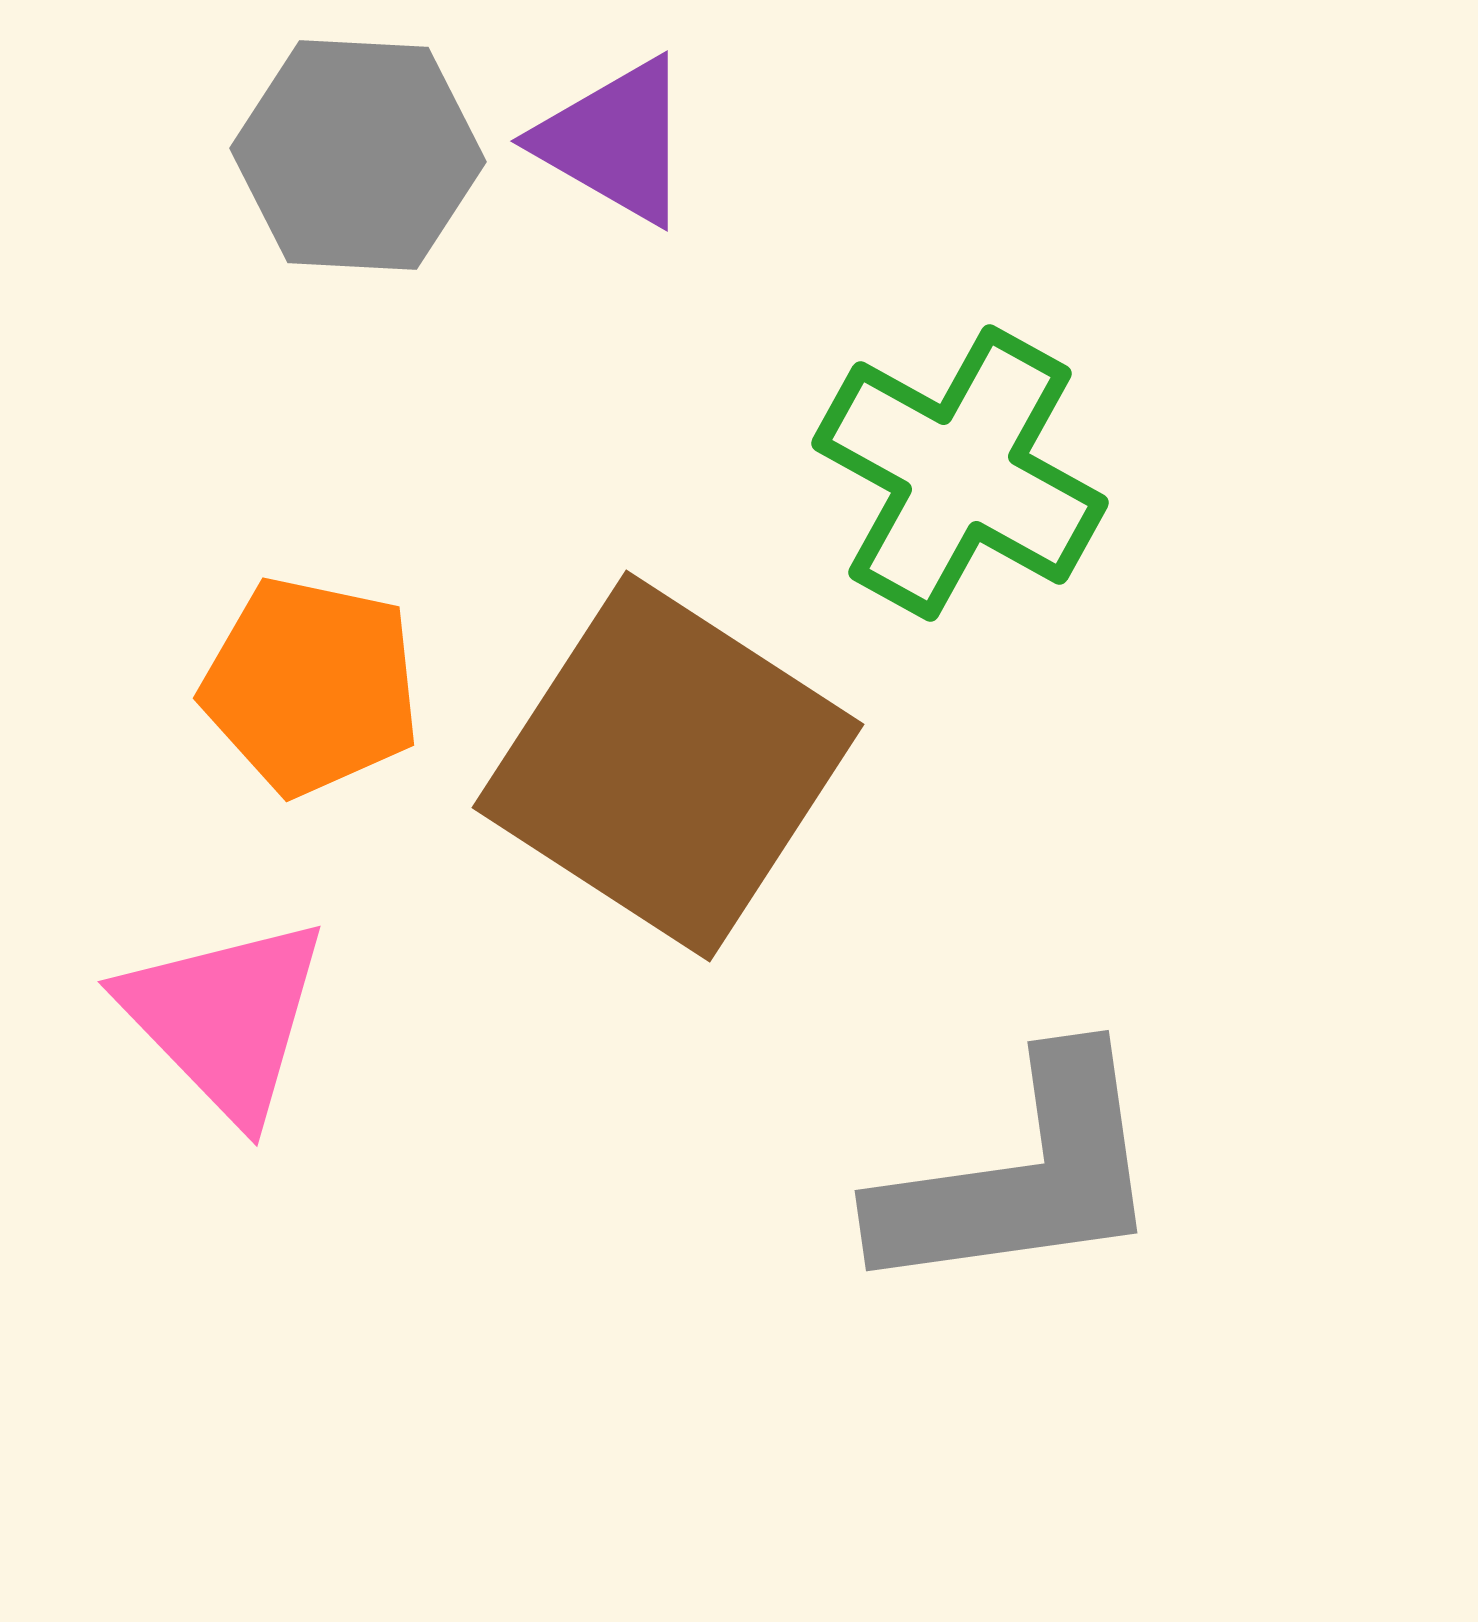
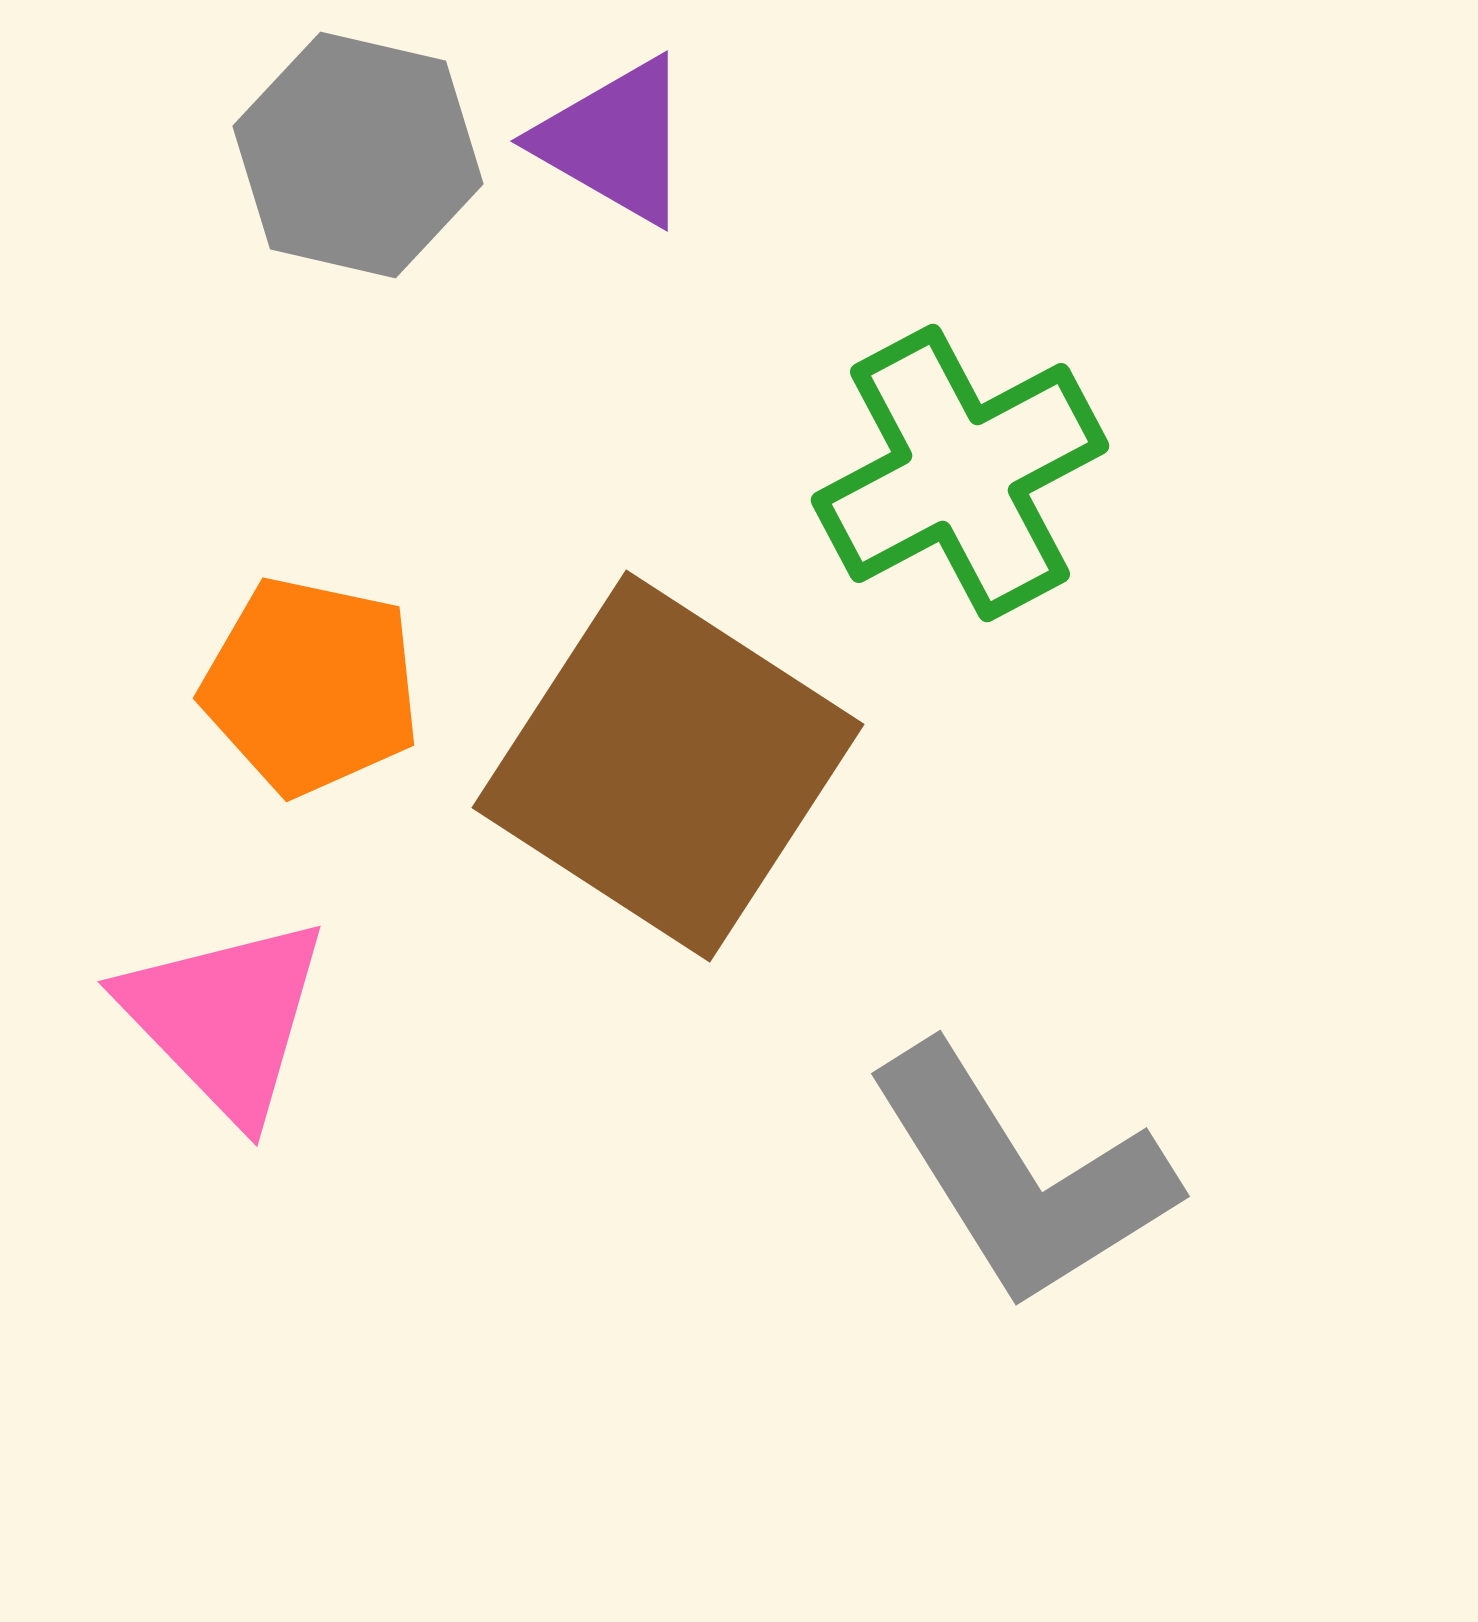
gray hexagon: rotated 10 degrees clockwise
green cross: rotated 33 degrees clockwise
gray L-shape: rotated 66 degrees clockwise
